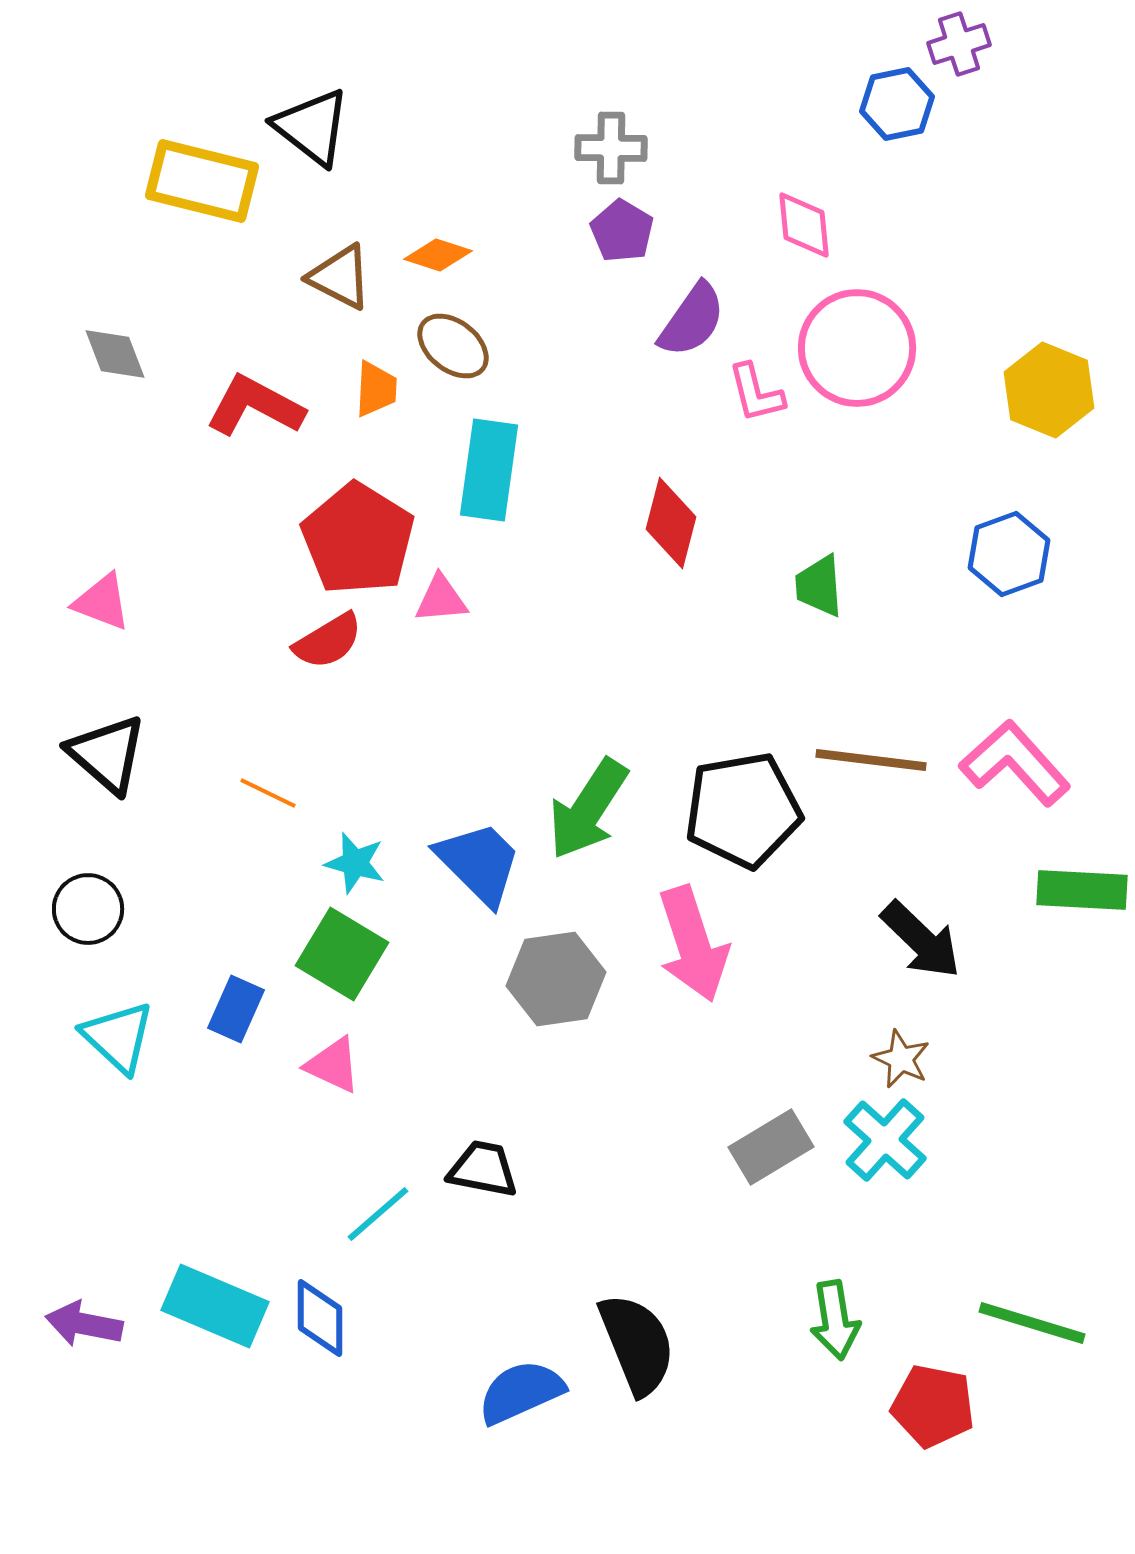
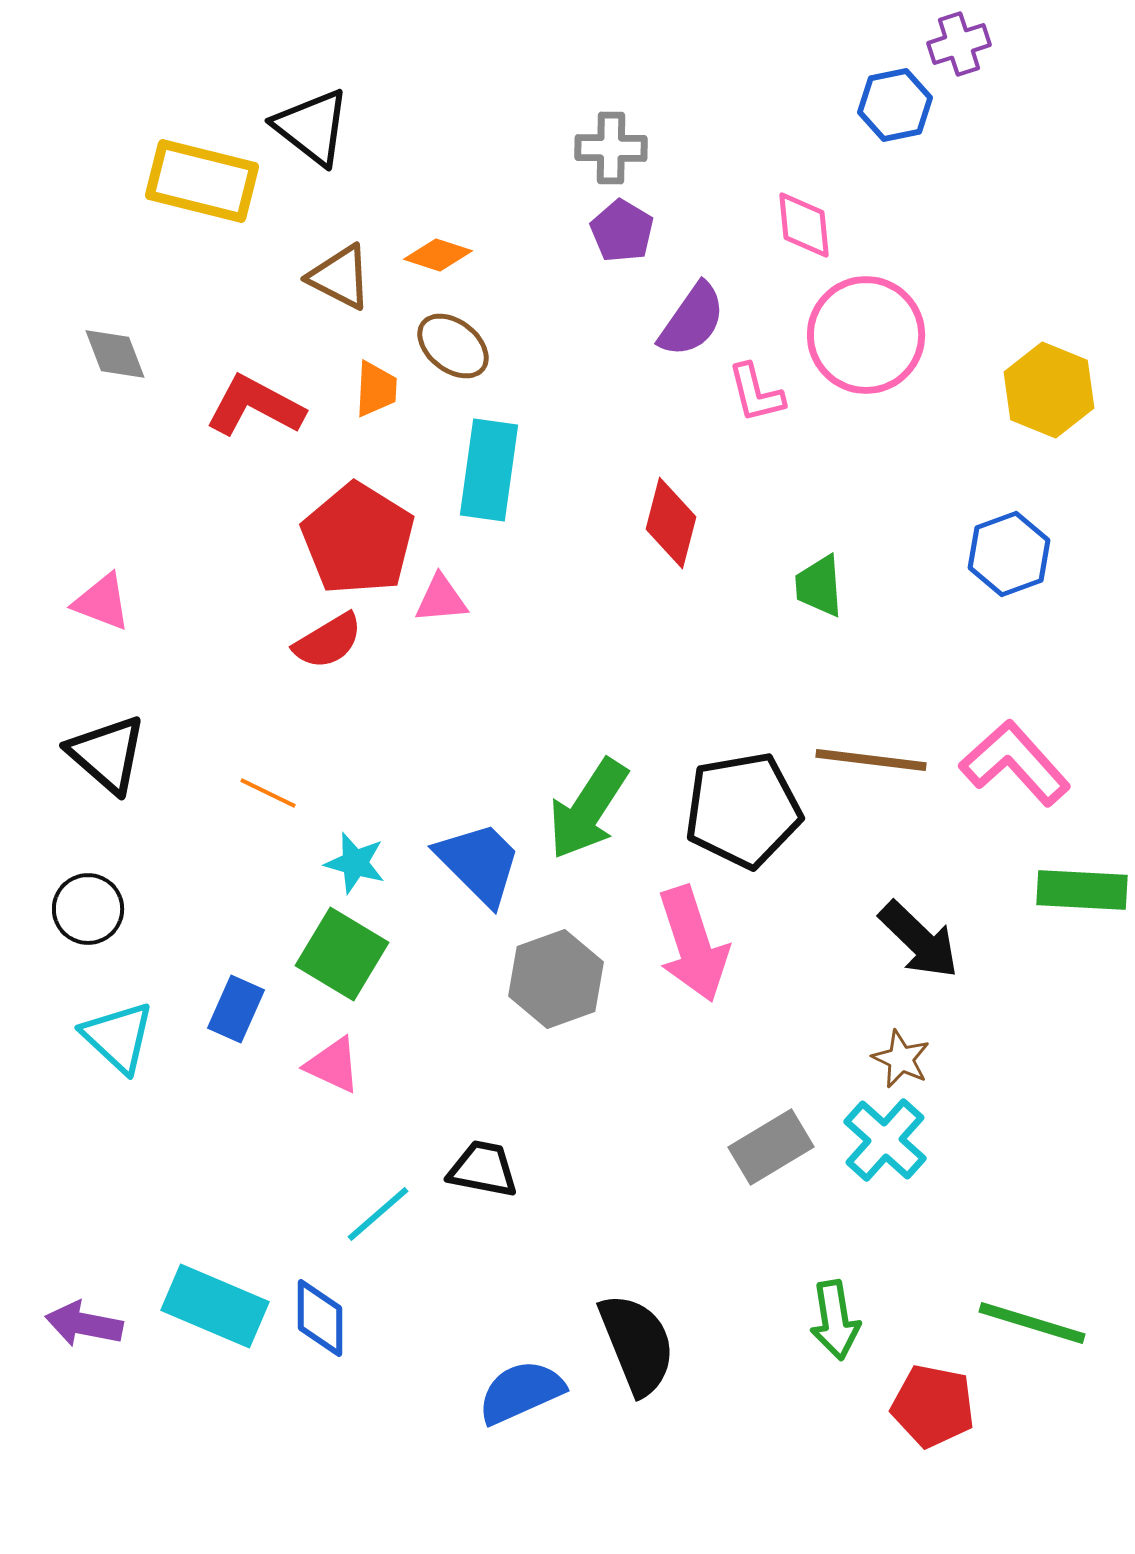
blue hexagon at (897, 104): moved 2 px left, 1 px down
pink circle at (857, 348): moved 9 px right, 13 px up
black arrow at (921, 940): moved 2 px left
gray hexagon at (556, 979): rotated 12 degrees counterclockwise
